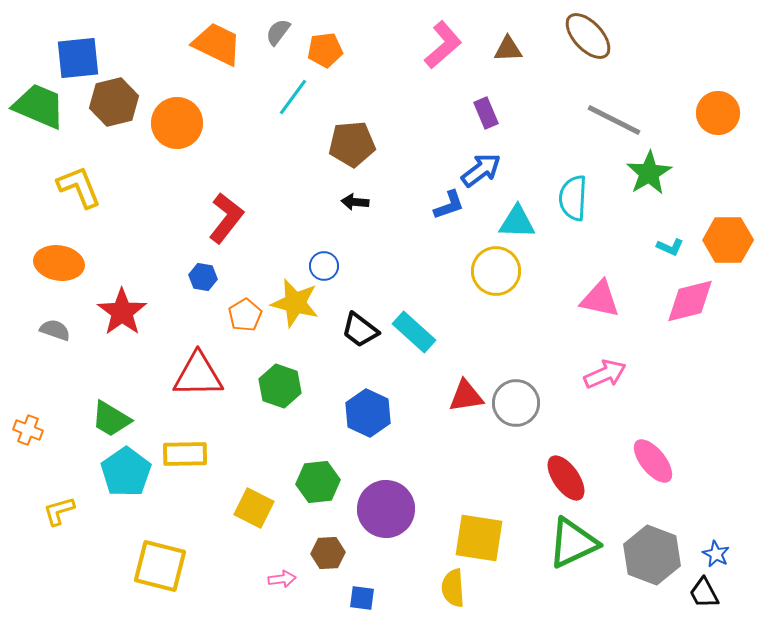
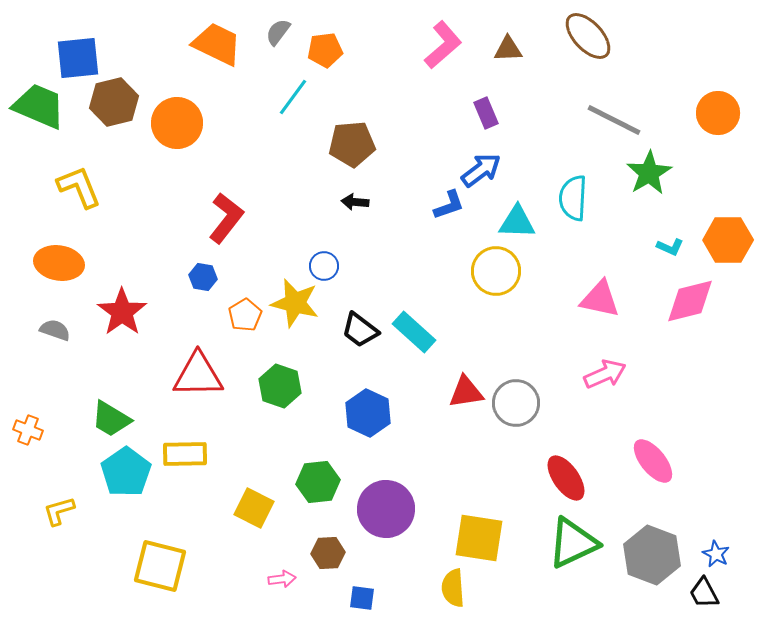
red triangle at (466, 396): moved 4 px up
